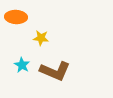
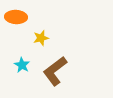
yellow star: rotated 21 degrees counterclockwise
brown L-shape: rotated 120 degrees clockwise
